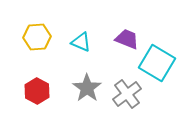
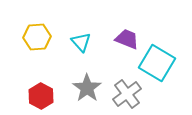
cyan triangle: rotated 25 degrees clockwise
red hexagon: moved 4 px right, 5 px down
